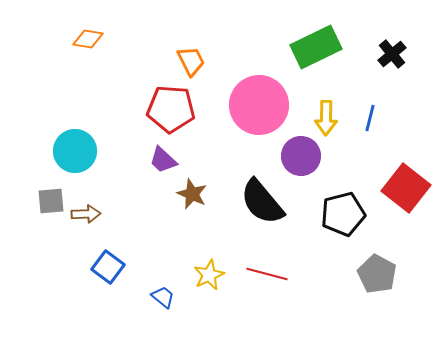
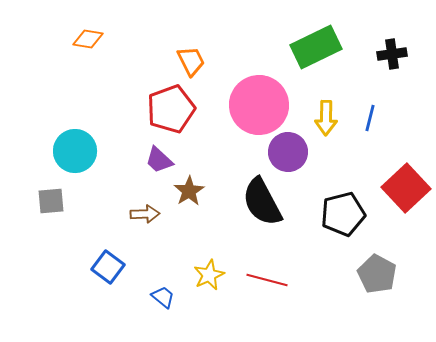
black cross: rotated 32 degrees clockwise
red pentagon: rotated 24 degrees counterclockwise
purple circle: moved 13 px left, 4 px up
purple trapezoid: moved 4 px left
red square: rotated 9 degrees clockwise
brown star: moved 3 px left, 3 px up; rotated 16 degrees clockwise
black semicircle: rotated 12 degrees clockwise
brown arrow: moved 59 px right
red line: moved 6 px down
